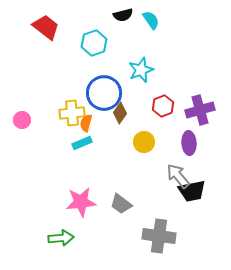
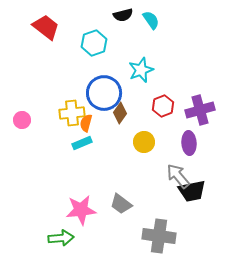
pink star: moved 8 px down
